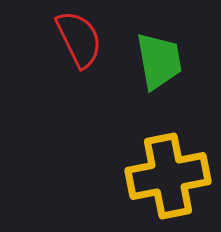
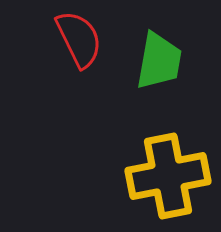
green trapezoid: rotated 20 degrees clockwise
